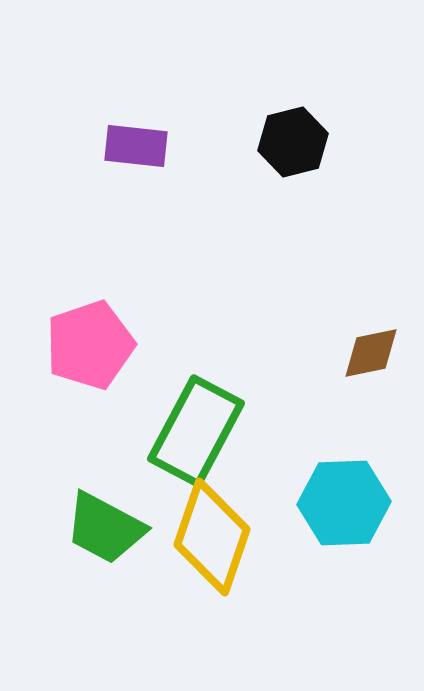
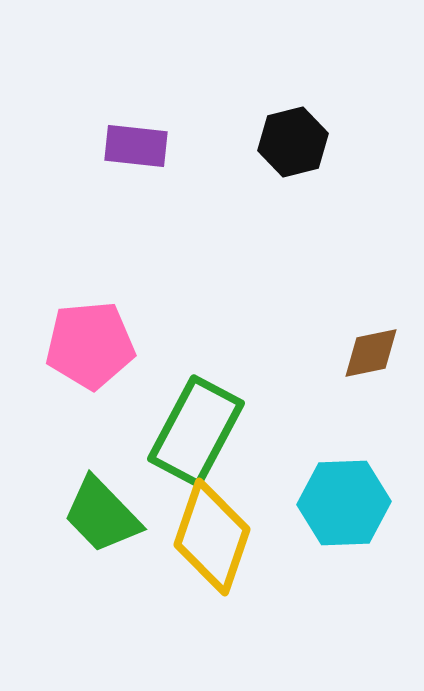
pink pentagon: rotated 14 degrees clockwise
green trapezoid: moved 3 px left, 13 px up; rotated 18 degrees clockwise
